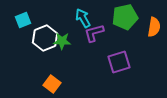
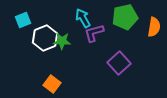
purple square: moved 1 px down; rotated 25 degrees counterclockwise
